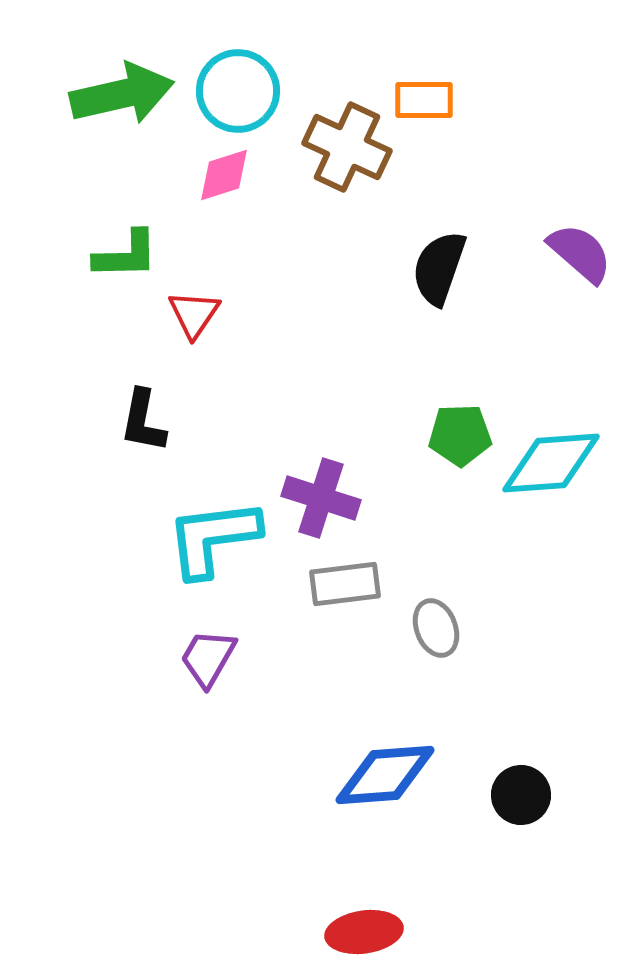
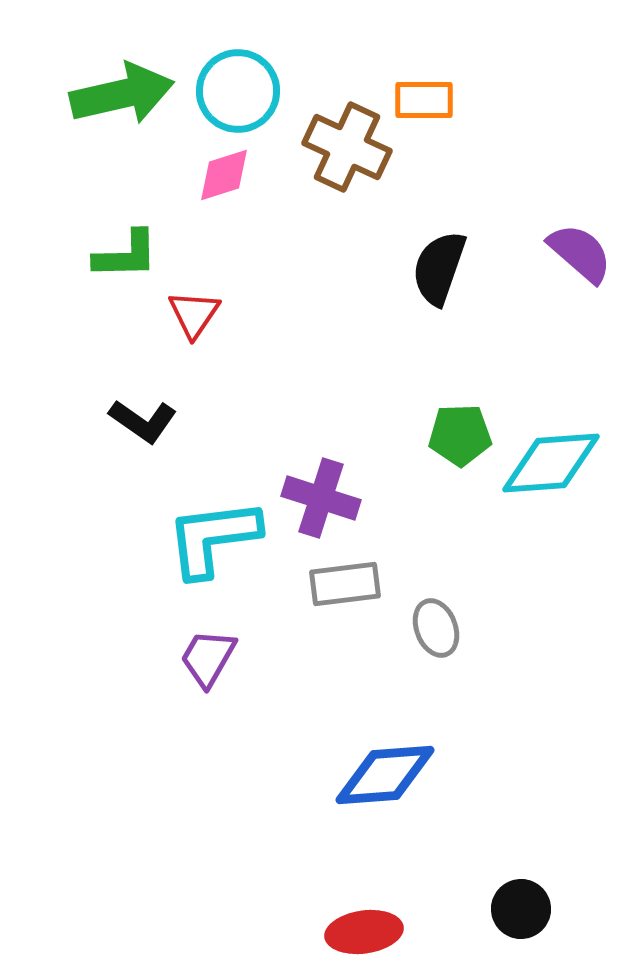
black L-shape: rotated 66 degrees counterclockwise
black circle: moved 114 px down
